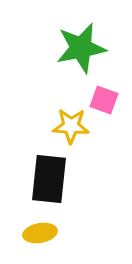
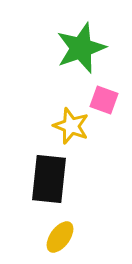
green star: rotated 9 degrees counterclockwise
yellow star: rotated 18 degrees clockwise
yellow ellipse: moved 20 px right, 4 px down; rotated 44 degrees counterclockwise
